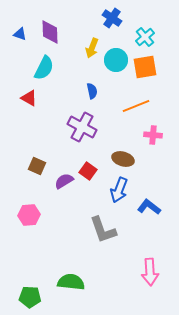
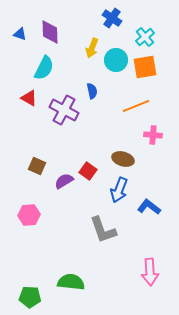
purple cross: moved 18 px left, 17 px up
